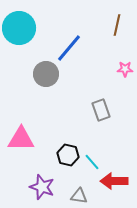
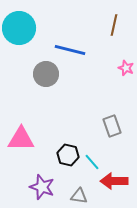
brown line: moved 3 px left
blue line: moved 1 px right, 2 px down; rotated 64 degrees clockwise
pink star: moved 1 px right, 1 px up; rotated 21 degrees clockwise
gray rectangle: moved 11 px right, 16 px down
